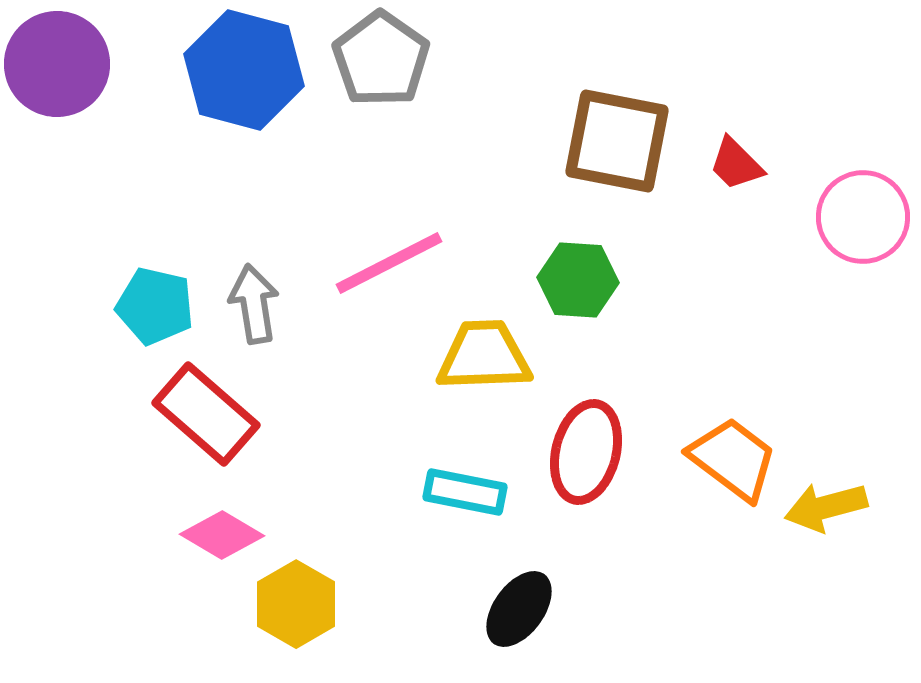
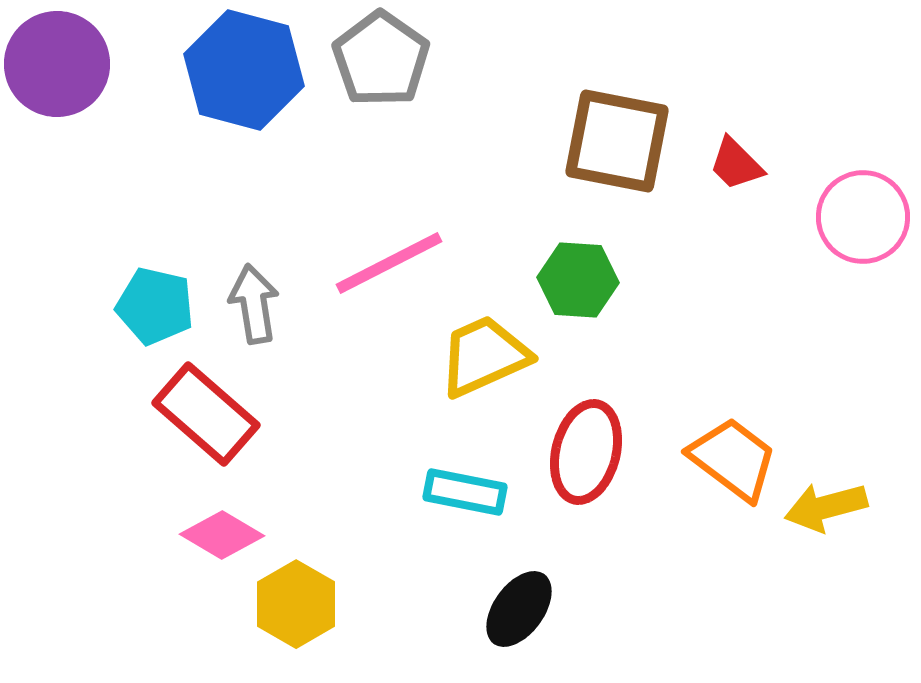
yellow trapezoid: rotated 22 degrees counterclockwise
